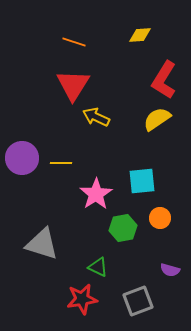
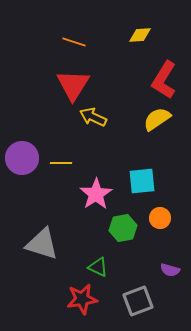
yellow arrow: moved 3 px left
